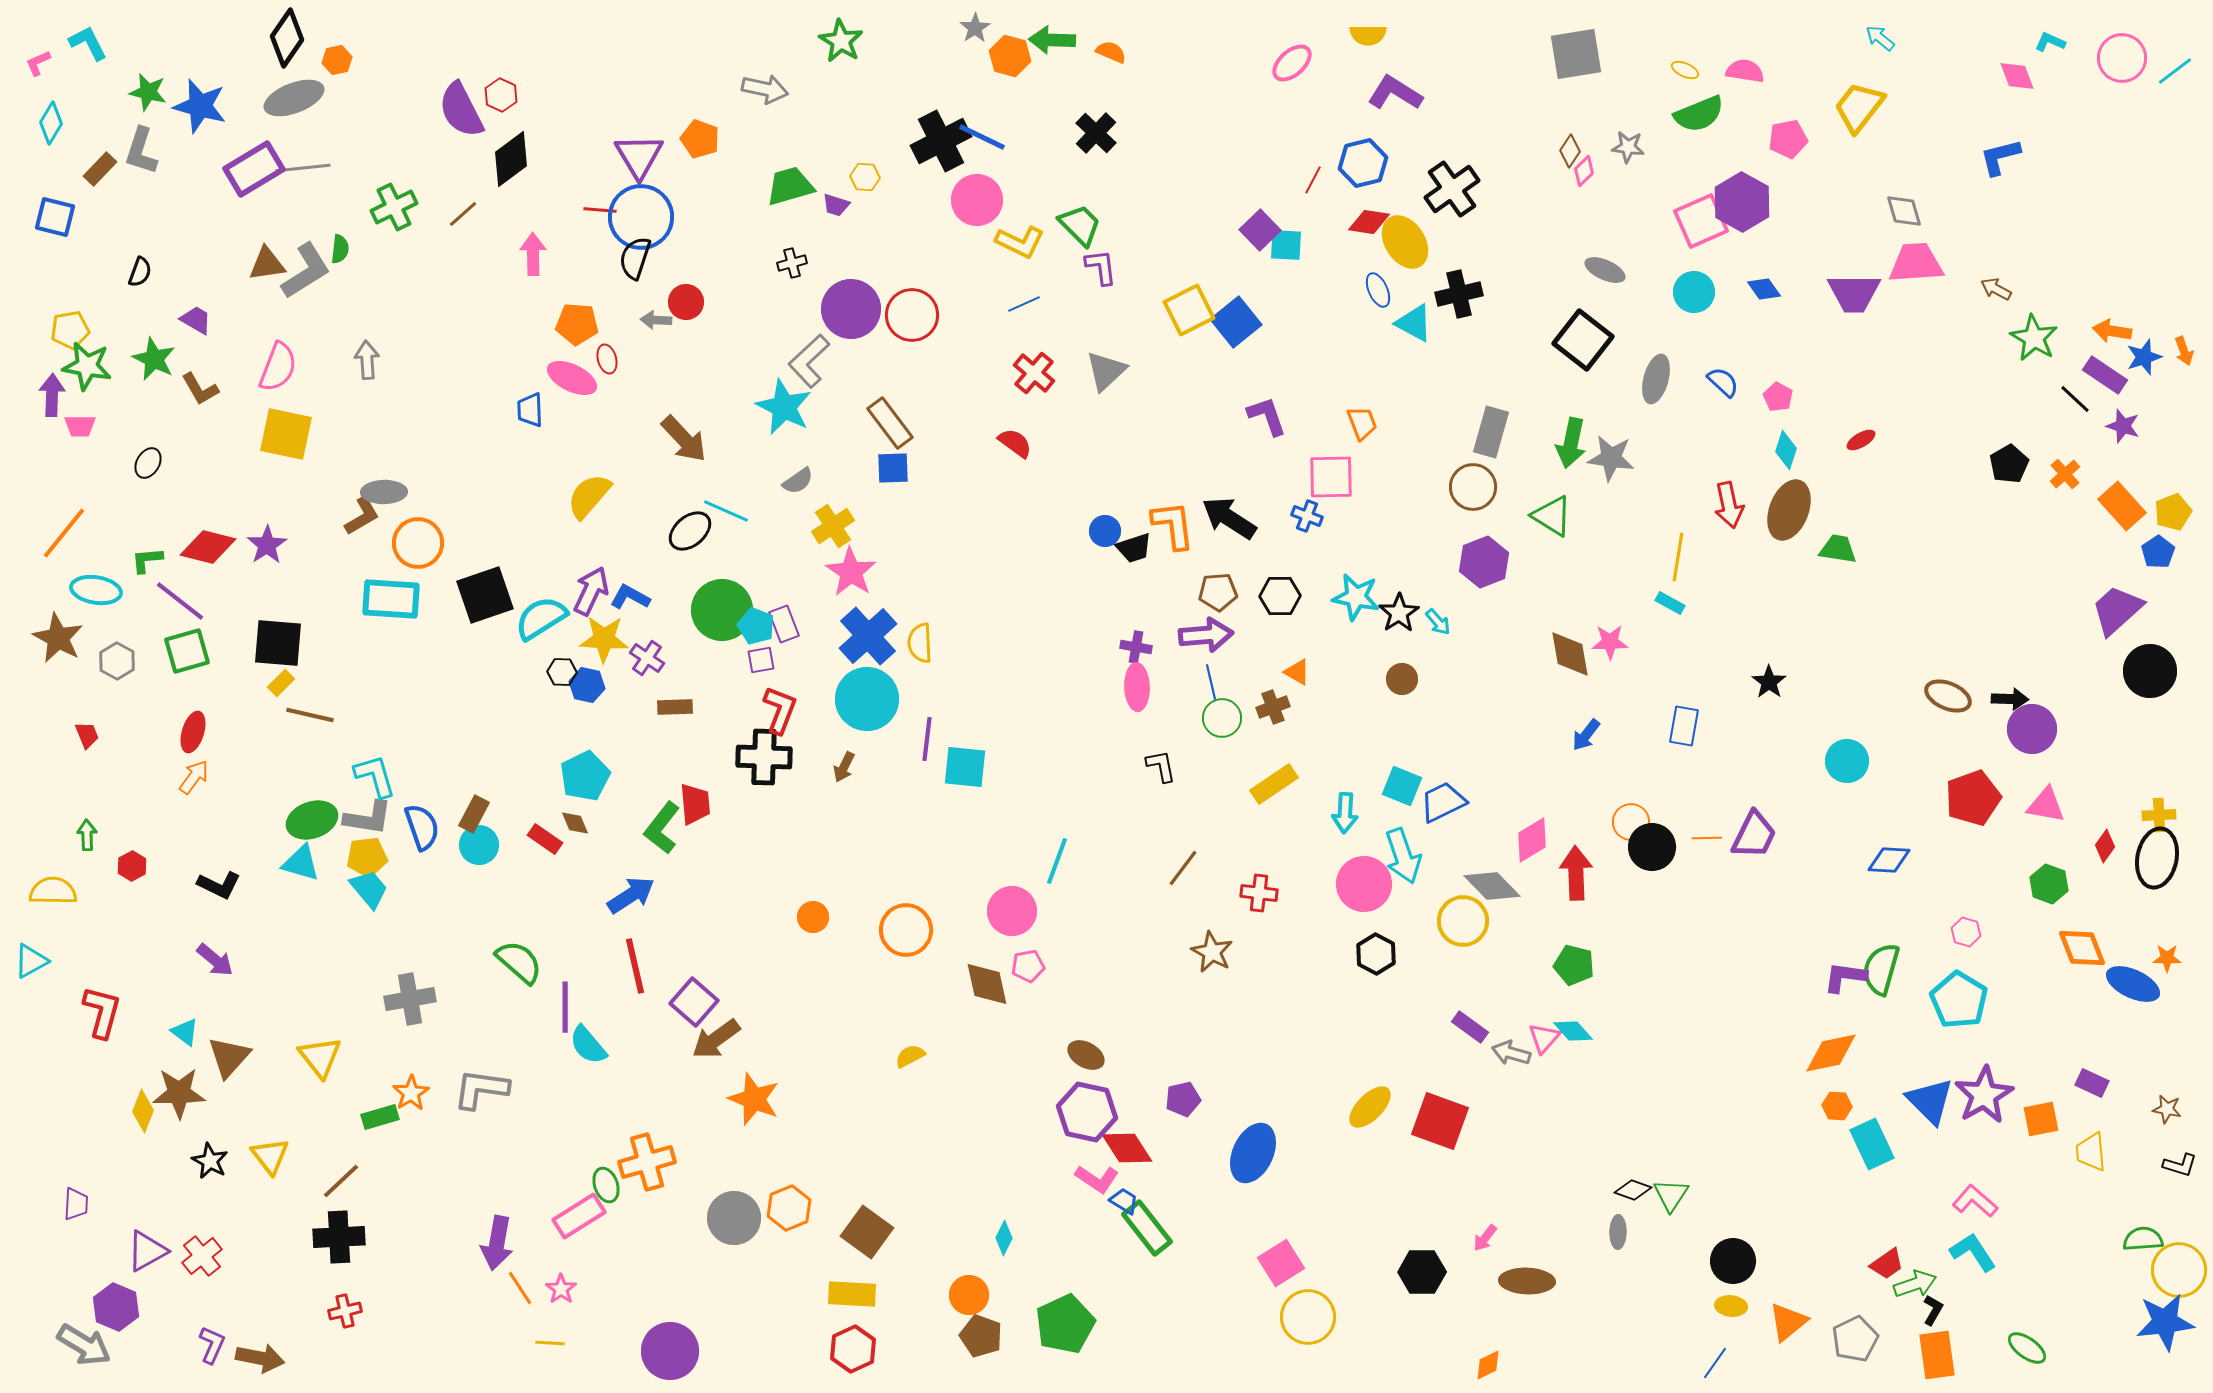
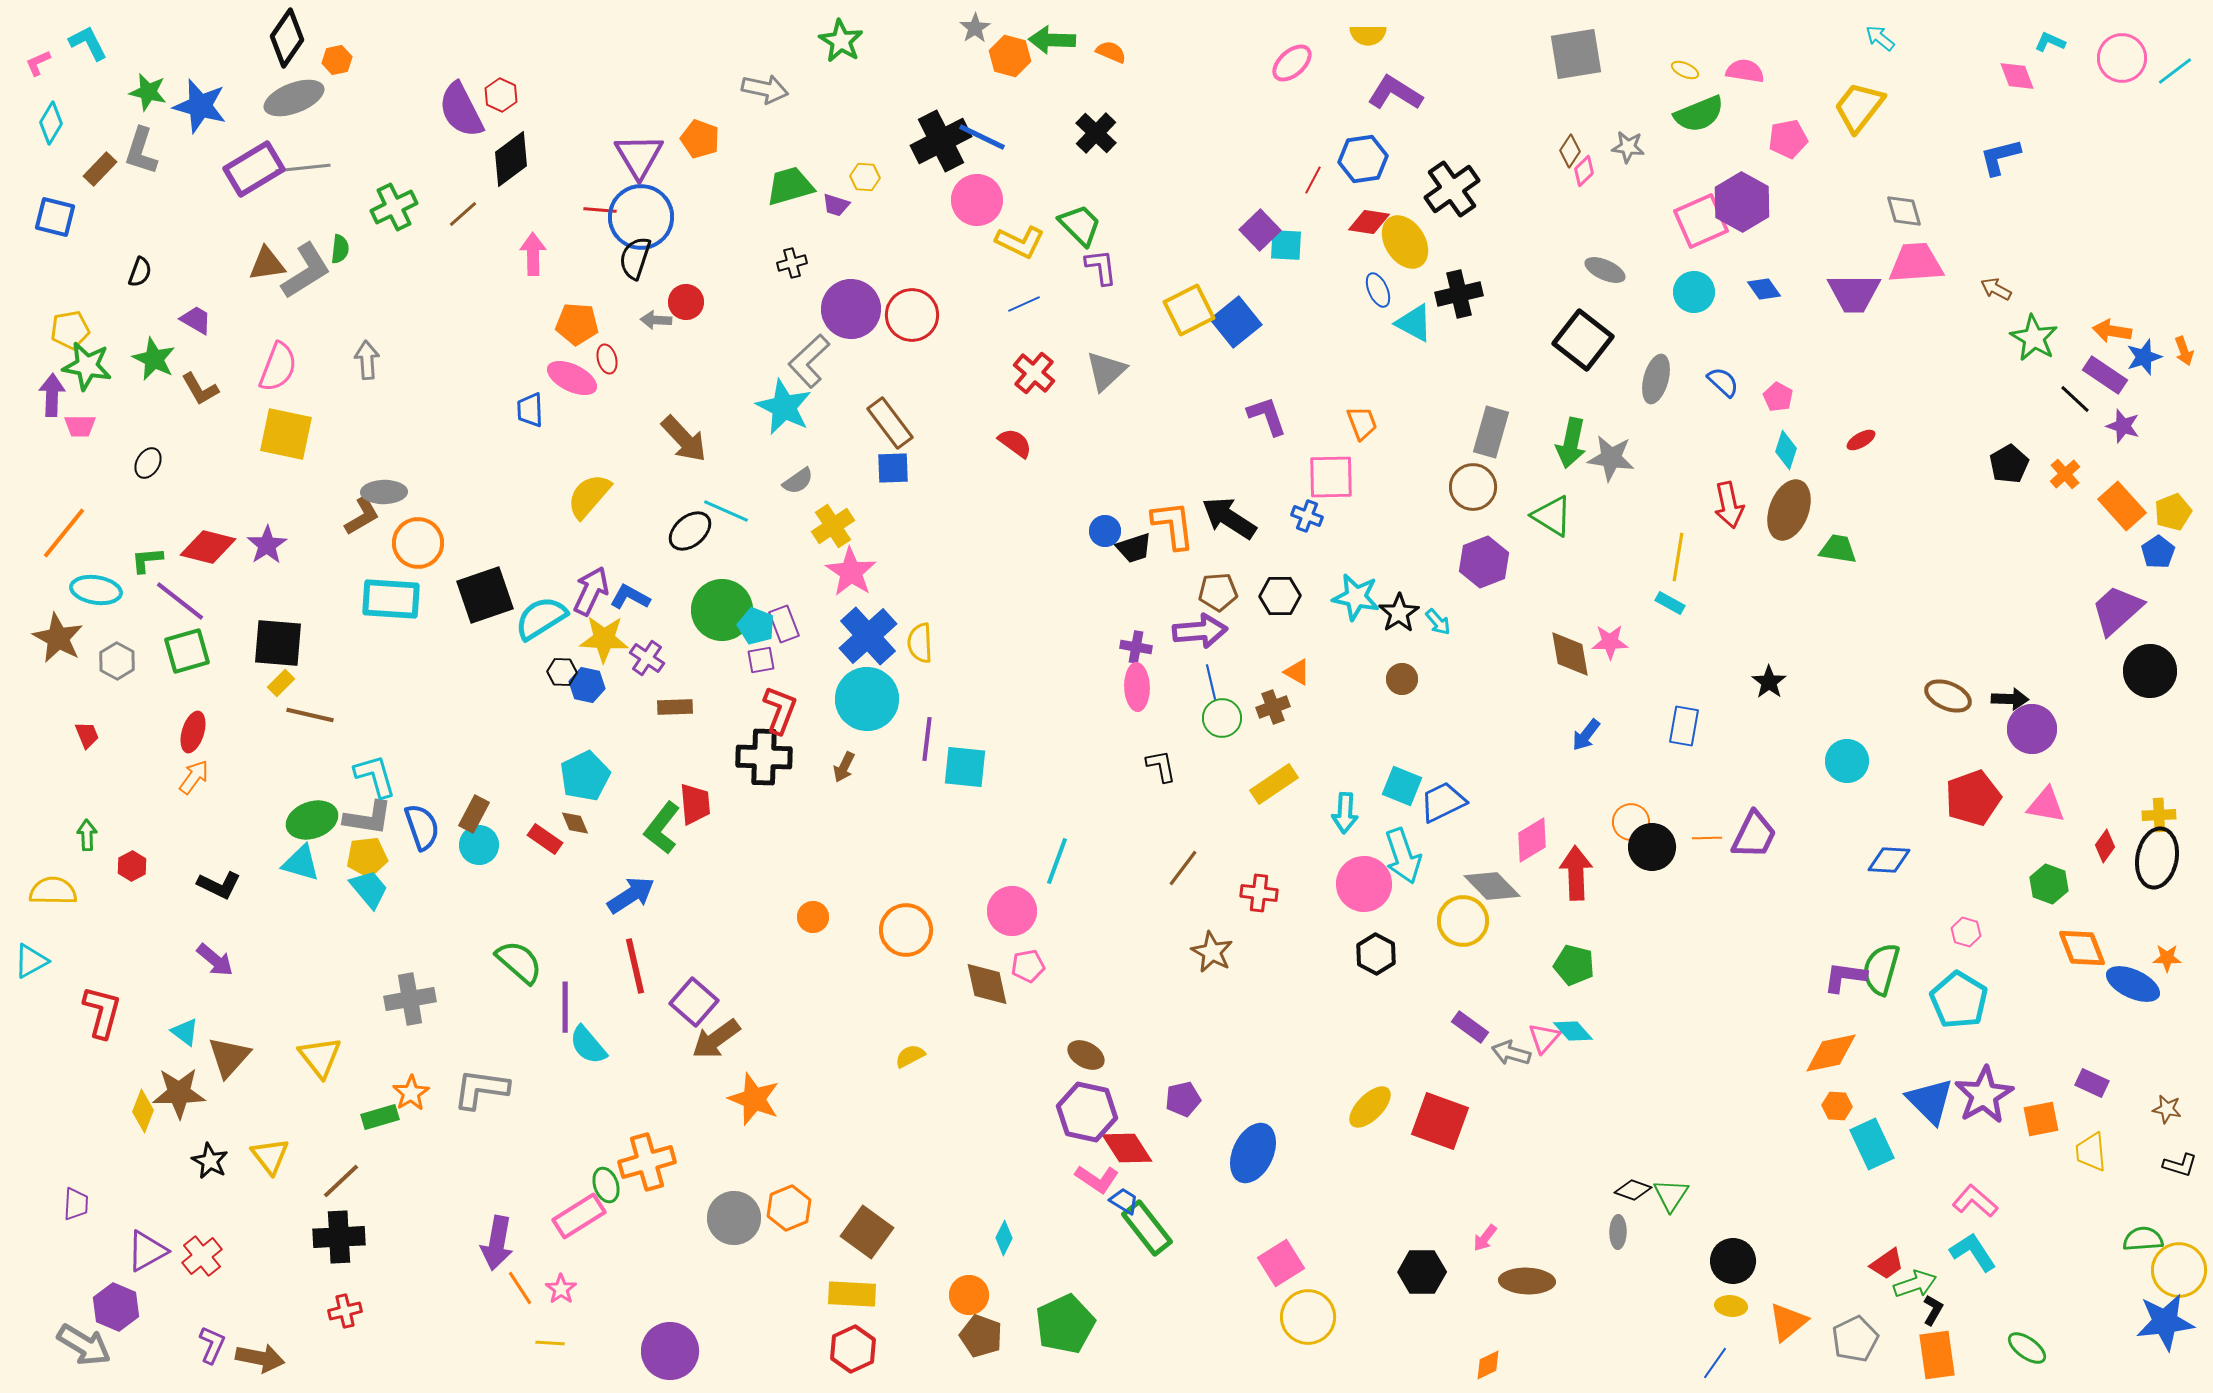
blue hexagon at (1363, 163): moved 4 px up; rotated 6 degrees clockwise
purple arrow at (1206, 635): moved 6 px left, 4 px up
